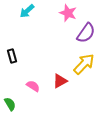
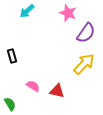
red triangle: moved 3 px left, 10 px down; rotated 42 degrees clockwise
